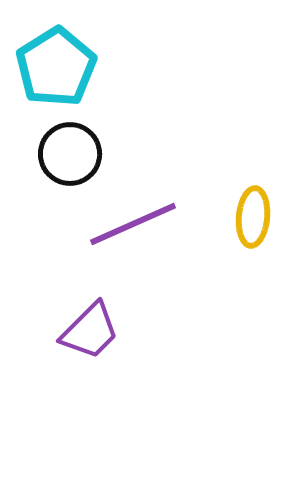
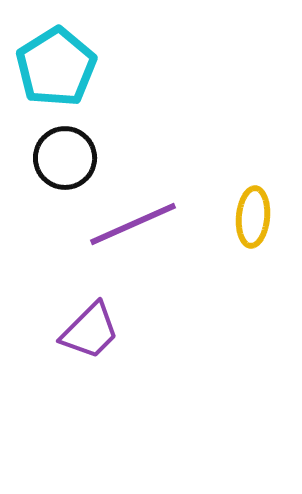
black circle: moved 5 px left, 4 px down
